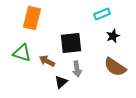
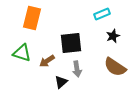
brown arrow: rotated 63 degrees counterclockwise
